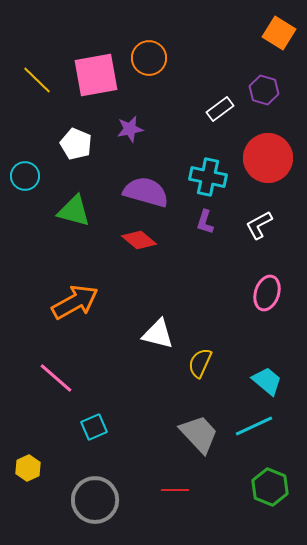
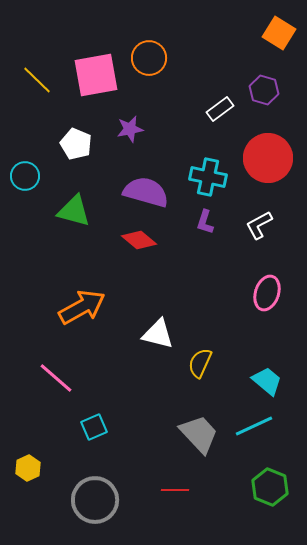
orange arrow: moved 7 px right, 5 px down
